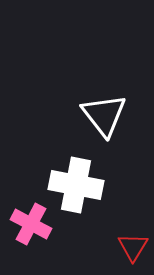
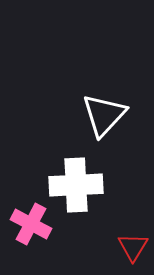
white triangle: rotated 21 degrees clockwise
white cross: rotated 14 degrees counterclockwise
